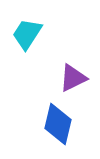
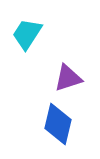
purple triangle: moved 5 px left; rotated 8 degrees clockwise
